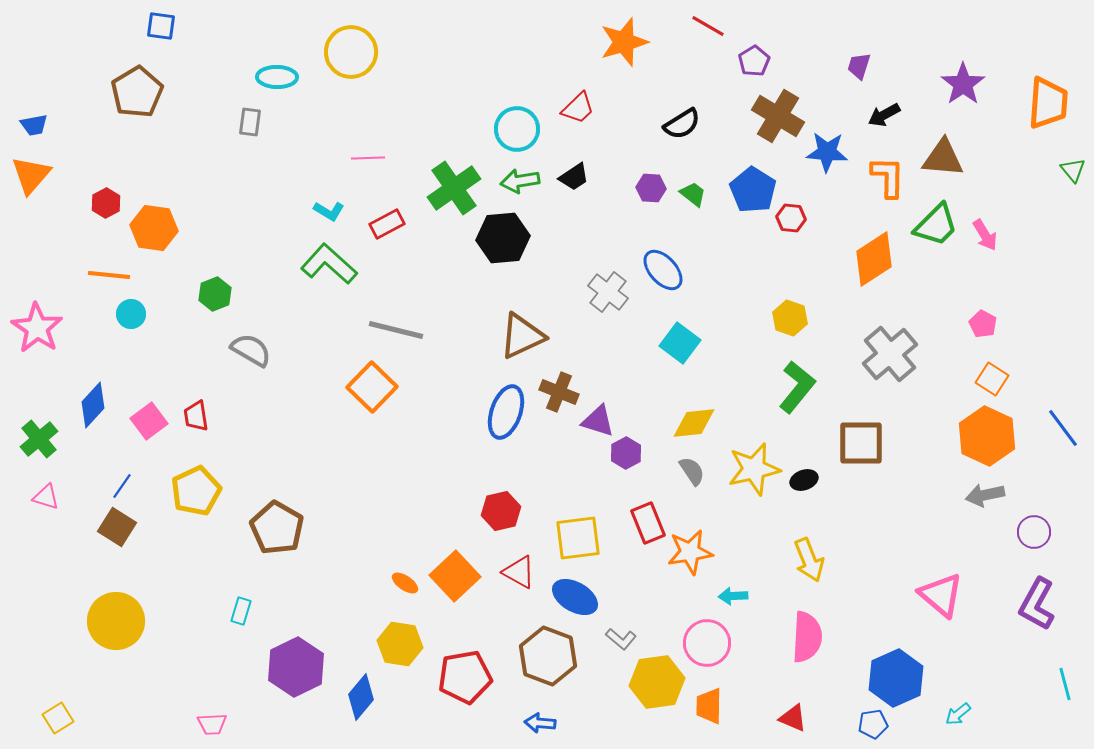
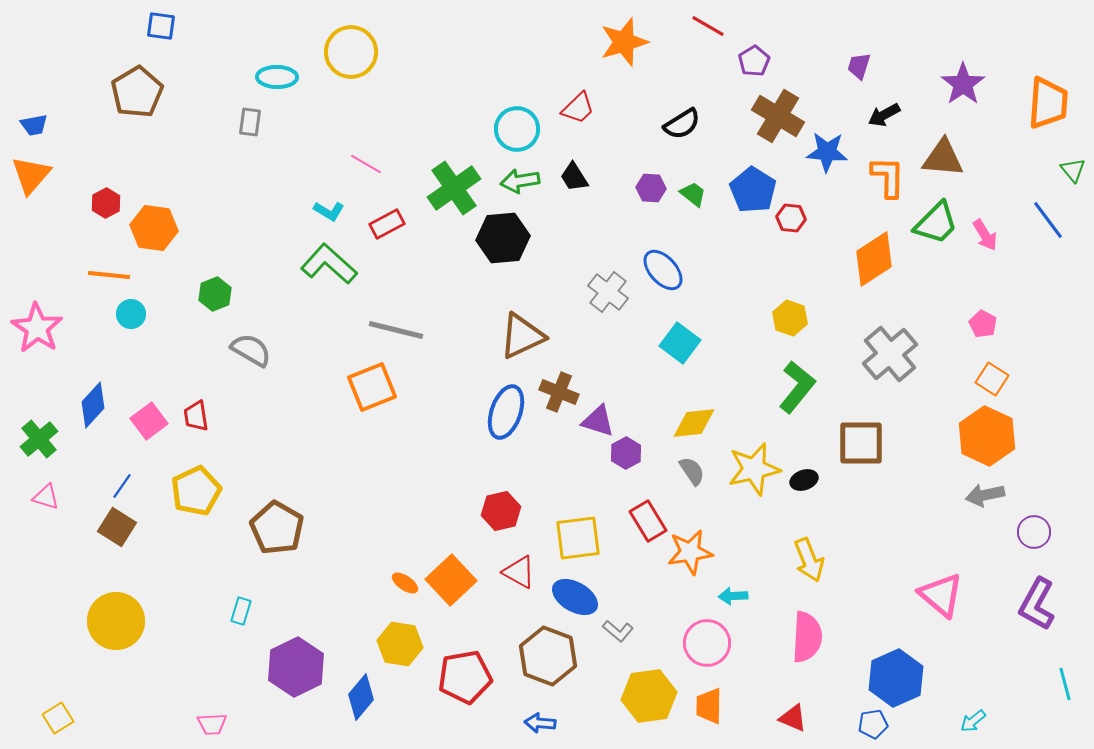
pink line at (368, 158): moved 2 px left, 6 px down; rotated 32 degrees clockwise
black trapezoid at (574, 177): rotated 92 degrees clockwise
green trapezoid at (936, 225): moved 2 px up
orange square at (372, 387): rotated 24 degrees clockwise
blue line at (1063, 428): moved 15 px left, 208 px up
red rectangle at (648, 523): moved 2 px up; rotated 9 degrees counterclockwise
orange square at (455, 576): moved 4 px left, 4 px down
gray L-shape at (621, 639): moved 3 px left, 8 px up
yellow hexagon at (657, 682): moved 8 px left, 14 px down
cyan arrow at (958, 714): moved 15 px right, 7 px down
